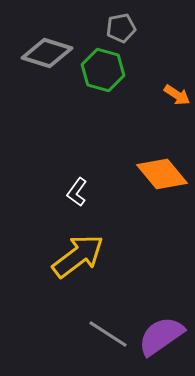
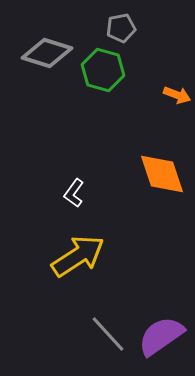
orange arrow: rotated 12 degrees counterclockwise
orange diamond: rotated 21 degrees clockwise
white L-shape: moved 3 px left, 1 px down
yellow arrow: rotated 4 degrees clockwise
gray line: rotated 15 degrees clockwise
